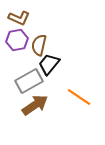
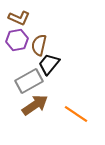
orange line: moved 3 px left, 17 px down
